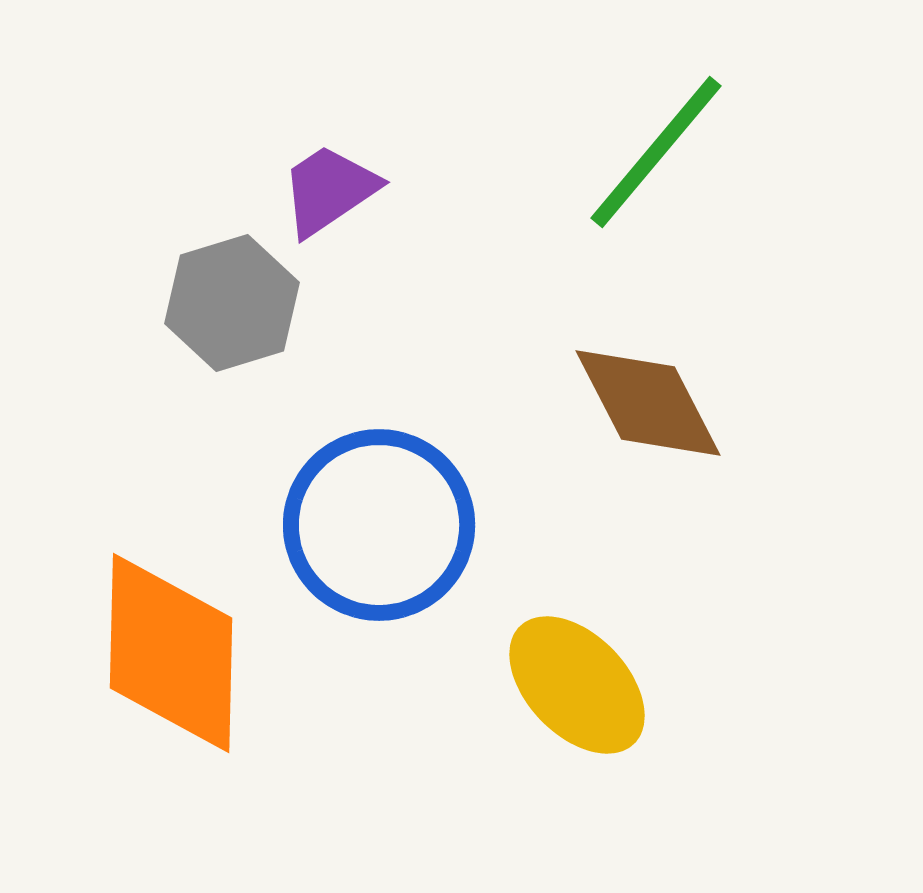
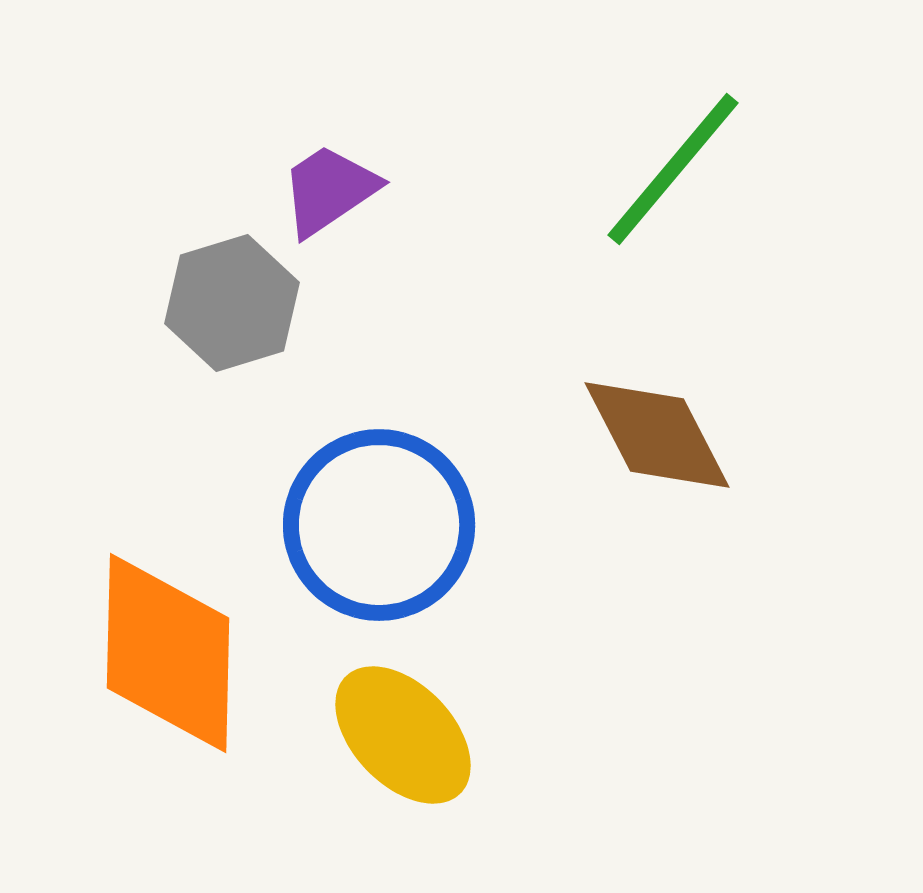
green line: moved 17 px right, 17 px down
brown diamond: moved 9 px right, 32 px down
orange diamond: moved 3 px left
yellow ellipse: moved 174 px left, 50 px down
